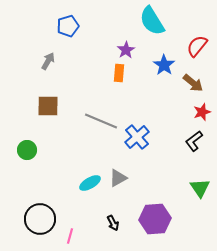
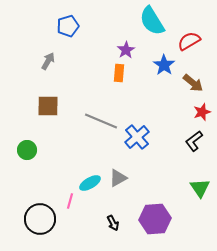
red semicircle: moved 8 px left, 5 px up; rotated 20 degrees clockwise
pink line: moved 35 px up
